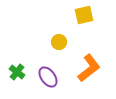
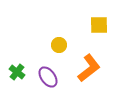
yellow square: moved 15 px right, 10 px down; rotated 12 degrees clockwise
yellow circle: moved 3 px down
